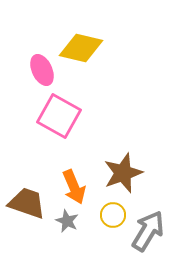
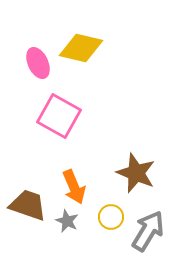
pink ellipse: moved 4 px left, 7 px up
brown star: moved 13 px right; rotated 30 degrees counterclockwise
brown trapezoid: moved 1 px right, 2 px down
yellow circle: moved 2 px left, 2 px down
